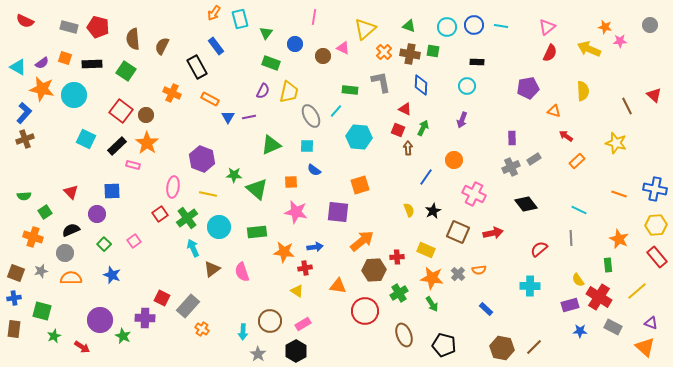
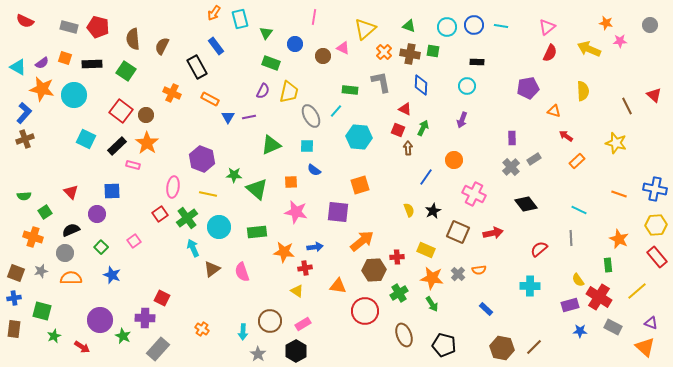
orange star at (605, 27): moved 1 px right, 4 px up
gray cross at (511, 167): rotated 18 degrees counterclockwise
green square at (104, 244): moved 3 px left, 3 px down
gray rectangle at (188, 306): moved 30 px left, 43 px down
